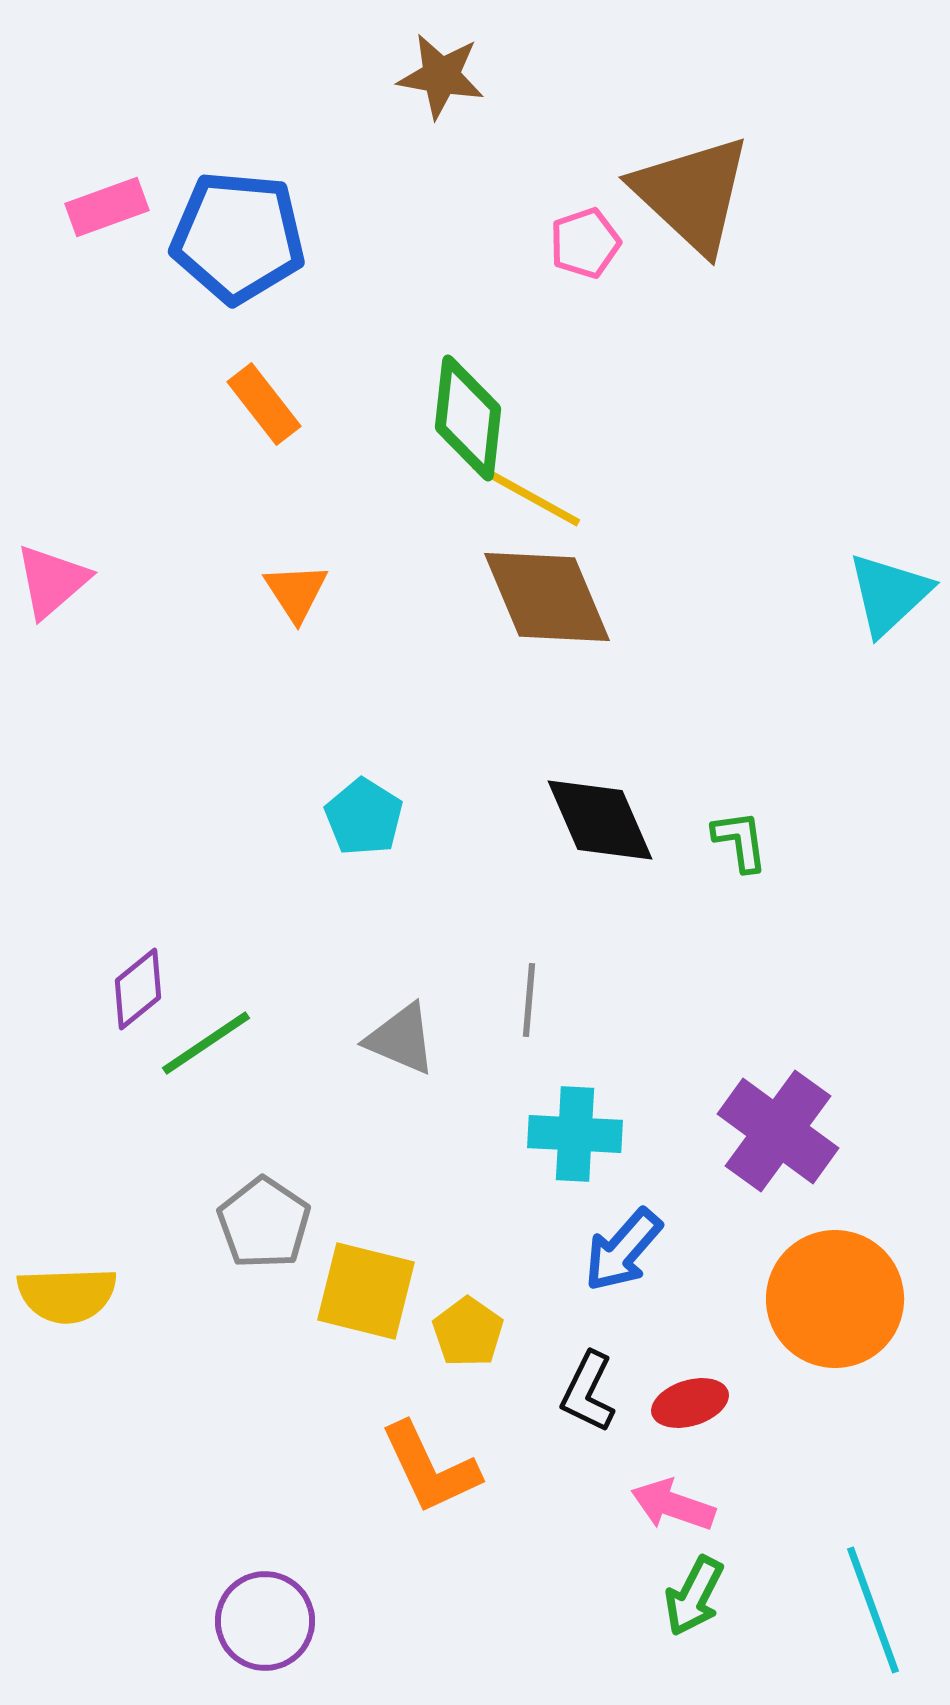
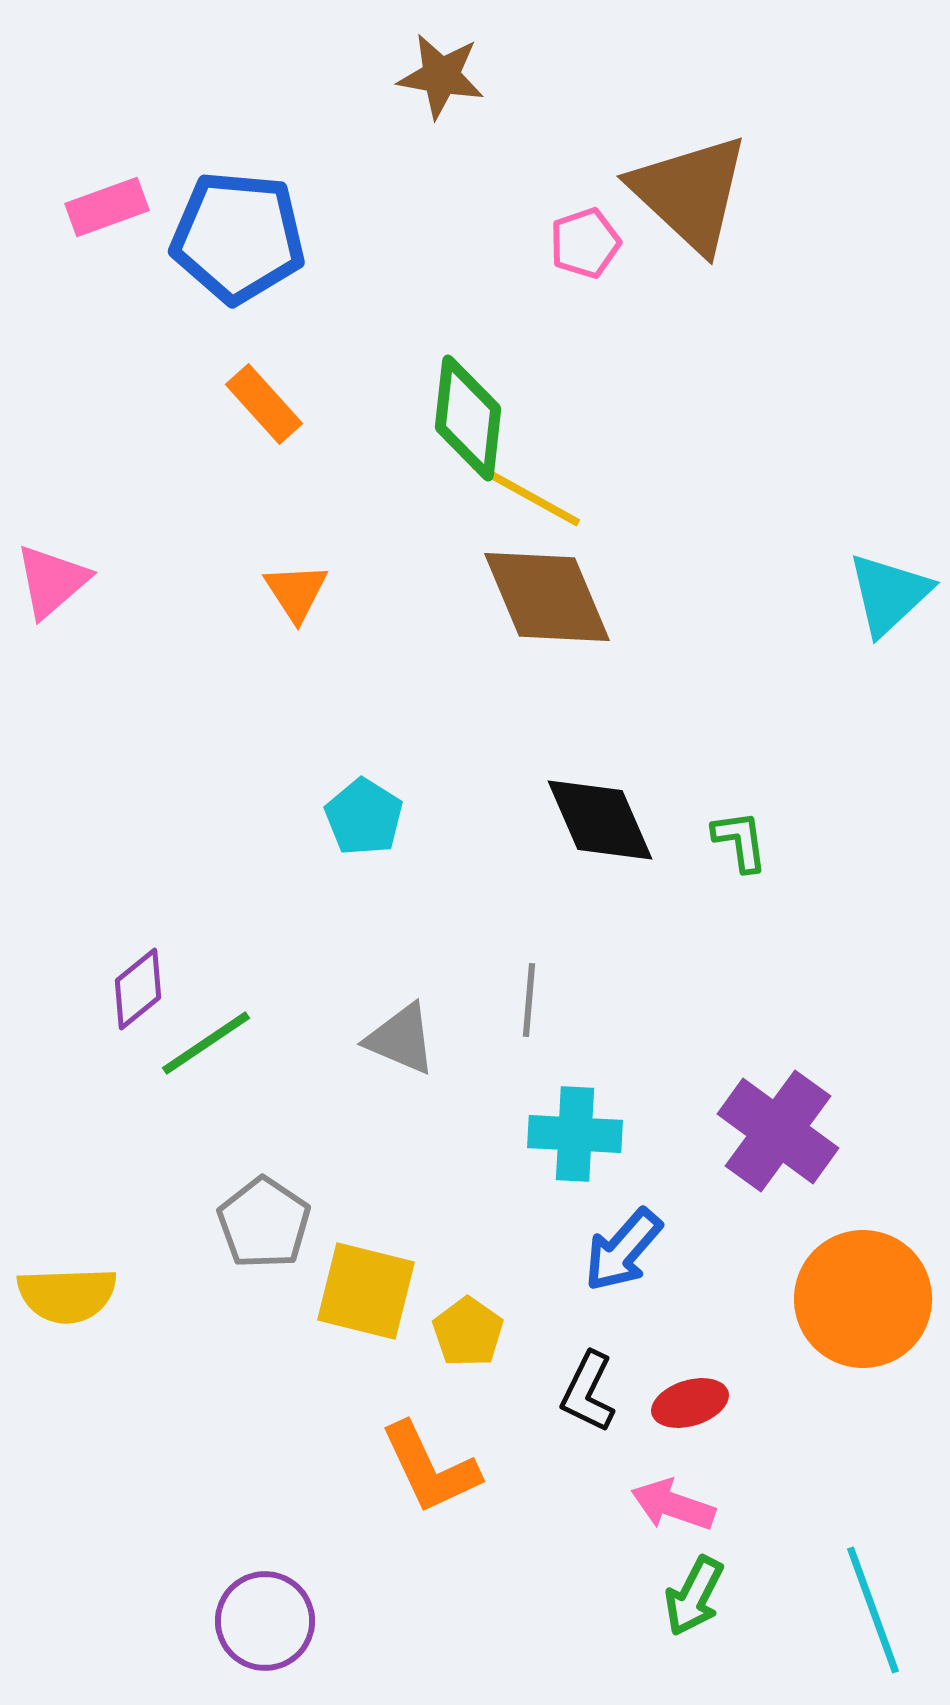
brown triangle: moved 2 px left, 1 px up
orange rectangle: rotated 4 degrees counterclockwise
orange circle: moved 28 px right
